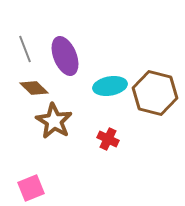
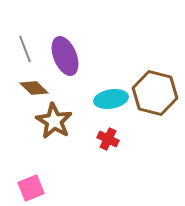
cyan ellipse: moved 1 px right, 13 px down
